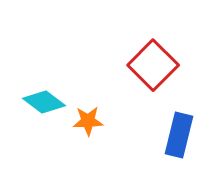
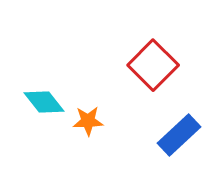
cyan diamond: rotated 15 degrees clockwise
blue rectangle: rotated 33 degrees clockwise
